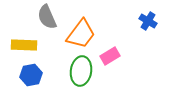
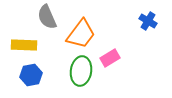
pink rectangle: moved 2 px down
